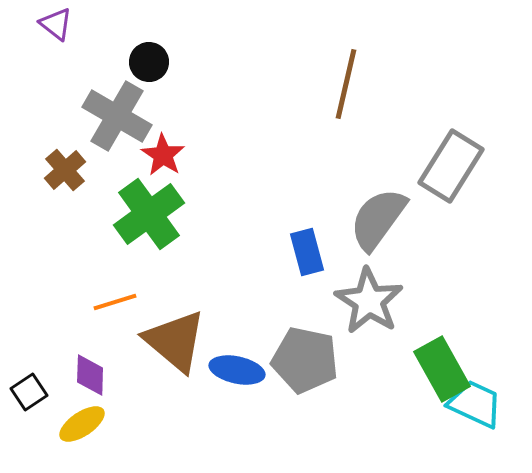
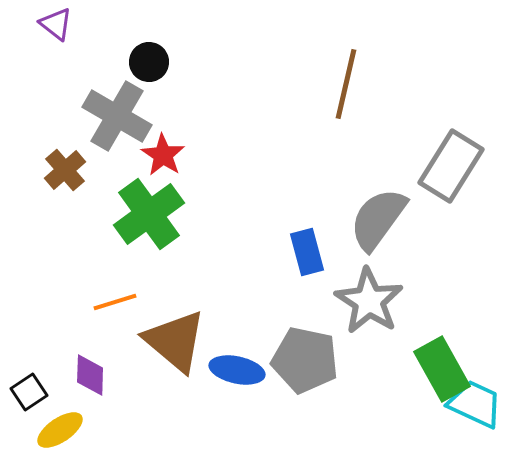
yellow ellipse: moved 22 px left, 6 px down
